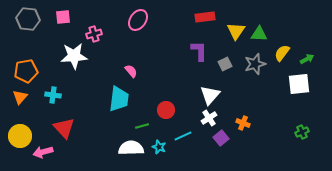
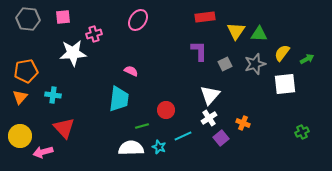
white star: moved 1 px left, 3 px up
pink semicircle: rotated 24 degrees counterclockwise
white square: moved 14 px left
